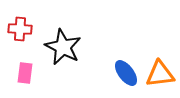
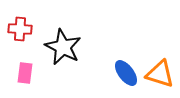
orange triangle: rotated 24 degrees clockwise
